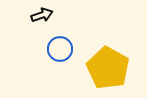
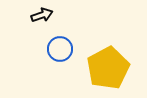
yellow pentagon: rotated 15 degrees clockwise
